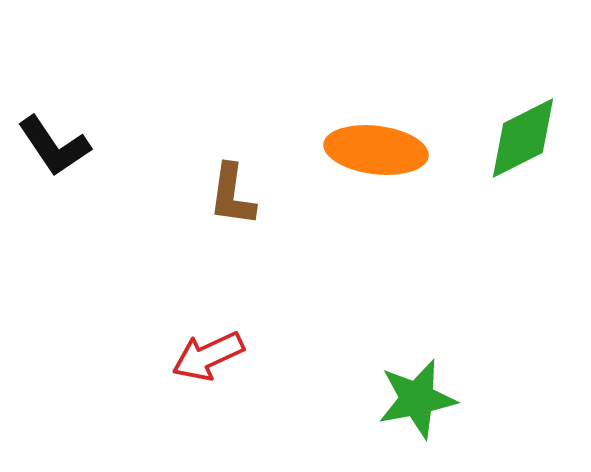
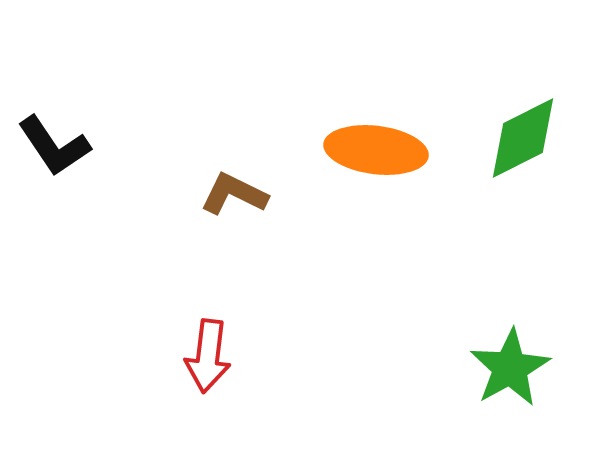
brown L-shape: moved 2 px right, 1 px up; rotated 108 degrees clockwise
red arrow: rotated 58 degrees counterclockwise
green star: moved 93 px right, 31 px up; rotated 18 degrees counterclockwise
